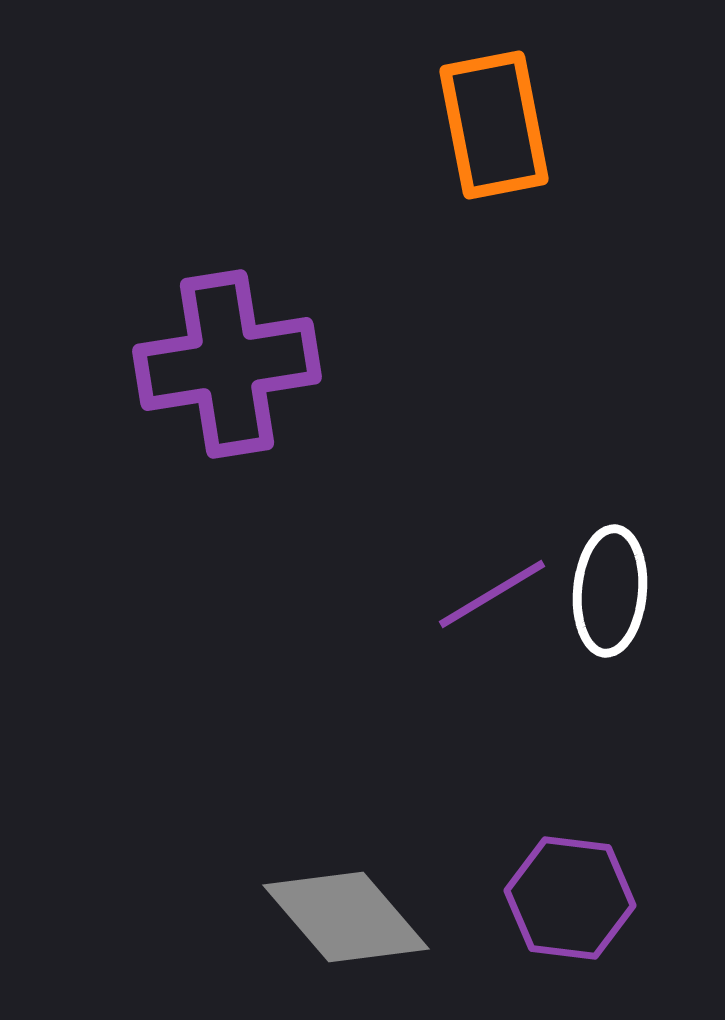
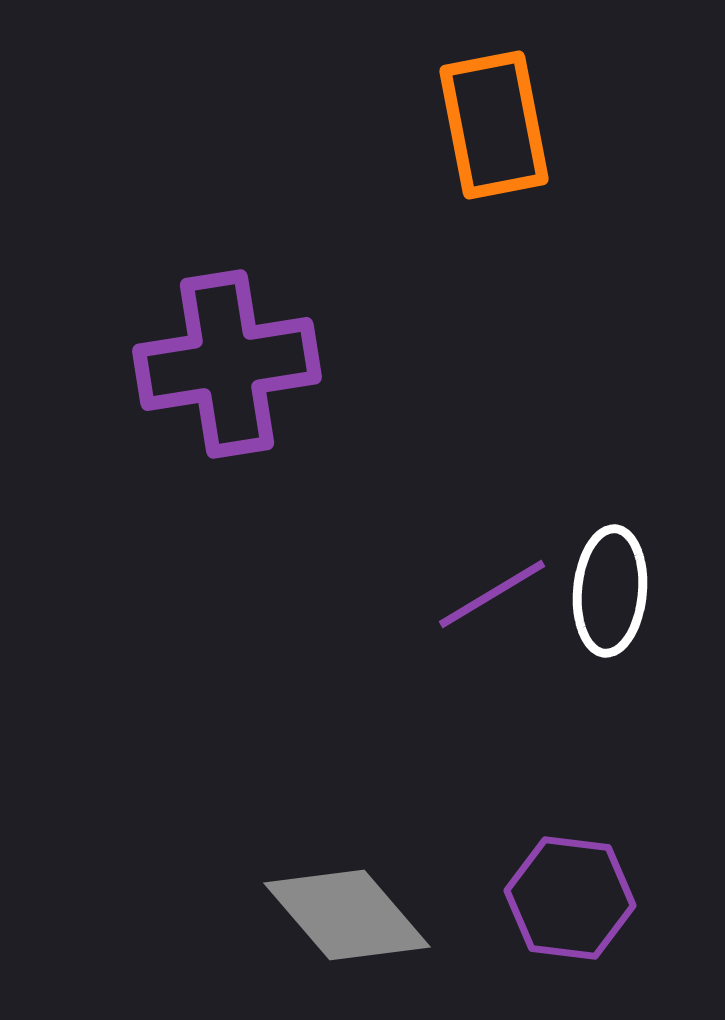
gray diamond: moved 1 px right, 2 px up
